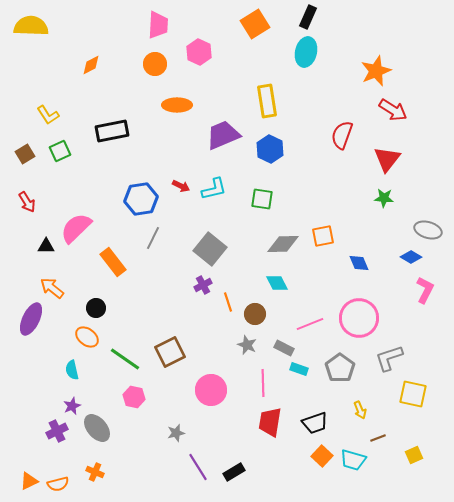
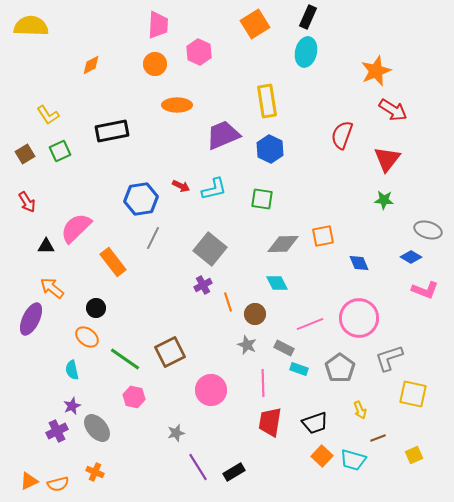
green star at (384, 198): moved 2 px down
pink L-shape at (425, 290): rotated 84 degrees clockwise
